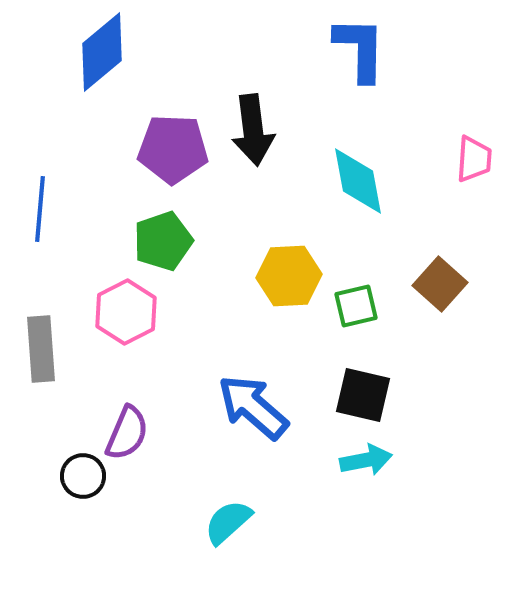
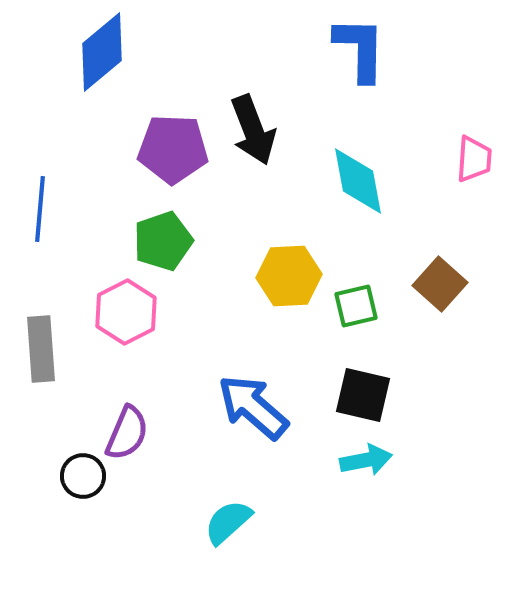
black arrow: rotated 14 degrees counterclockwise
